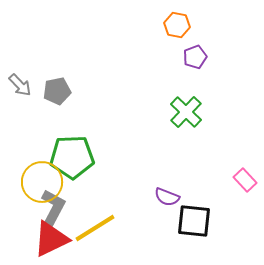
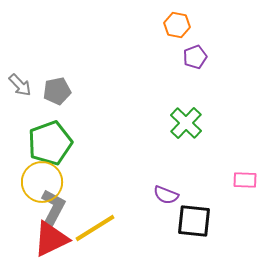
green cross: moved 11 px down
green pentagon: moved 22 px left, 14 px up; rotated 18 degrees counterclockwise
pink rectangle: rotated 45 degrees counterclockwise
purple semicircle: moved 1 px left, 2 px up
